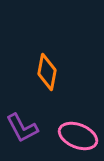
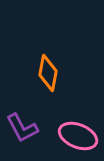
orange diamond: moved 1 px right, 1 px down
